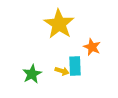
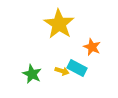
cyan rectangle: moved 2 px right, 2 px down; rotated 60 degrees counterclockwise
green star: rotated 18 degrees counterclockwise
